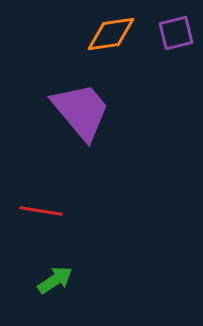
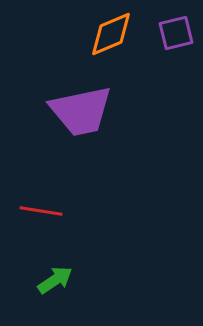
orange diamond: rotated 15 degrees counterclockwise
purple trapezoid: rotated 118 degrees clockwise
